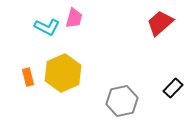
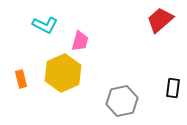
pink trapezoid: moved 6 px right, 23 px down
red trapezoid: moved 3 px up
cyan L-shape: moved 2 px left, 2 px up
orange rectangle: moved 7 px left, 2 px down
black rectangle: rotated 36 degrees counterclockwise
